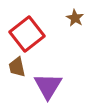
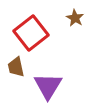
red square: moved 4 px right, 1 px up
brown trapezoid: moved 1 px left
